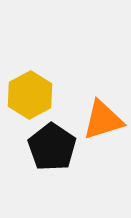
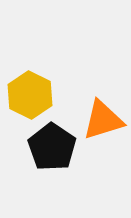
yellow hexagon: rotated 6 degrees counterclockwise
